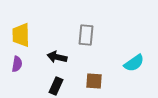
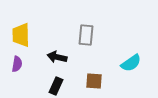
cyan semicircle: moved 3 px left
